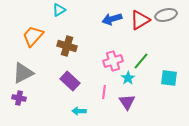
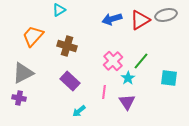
pink cross: rotated 24 degrees counterclockwise
cyan arrow: rotated 40 degrees counterclockwise
